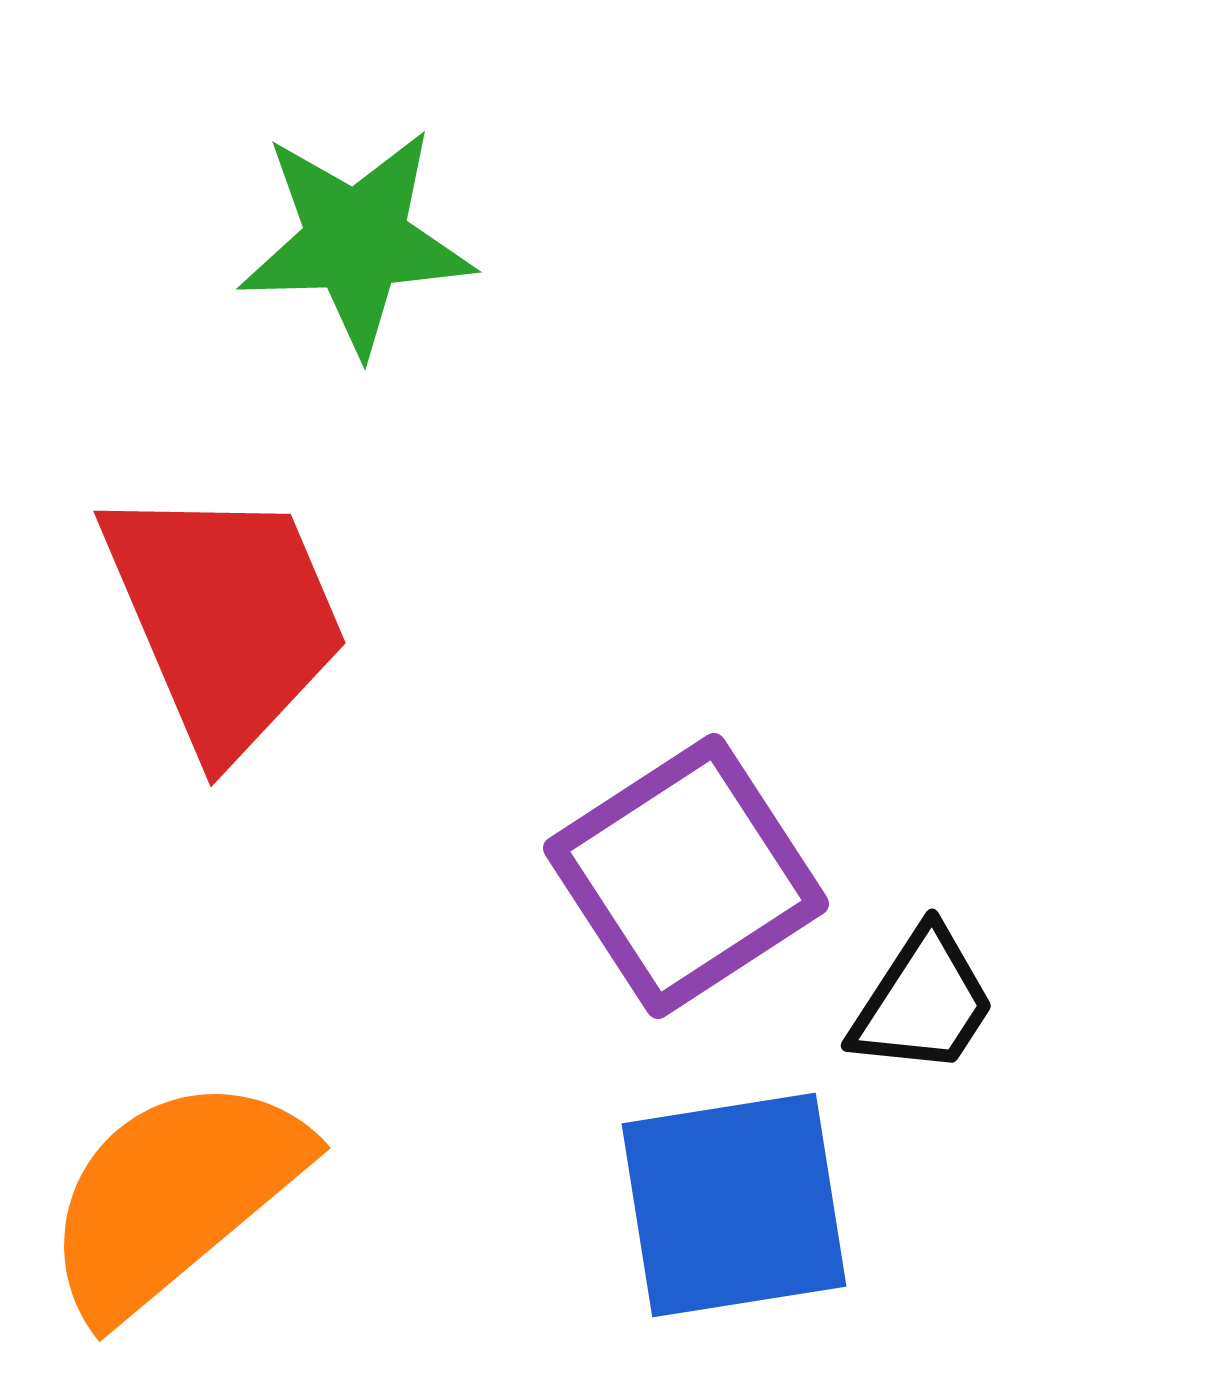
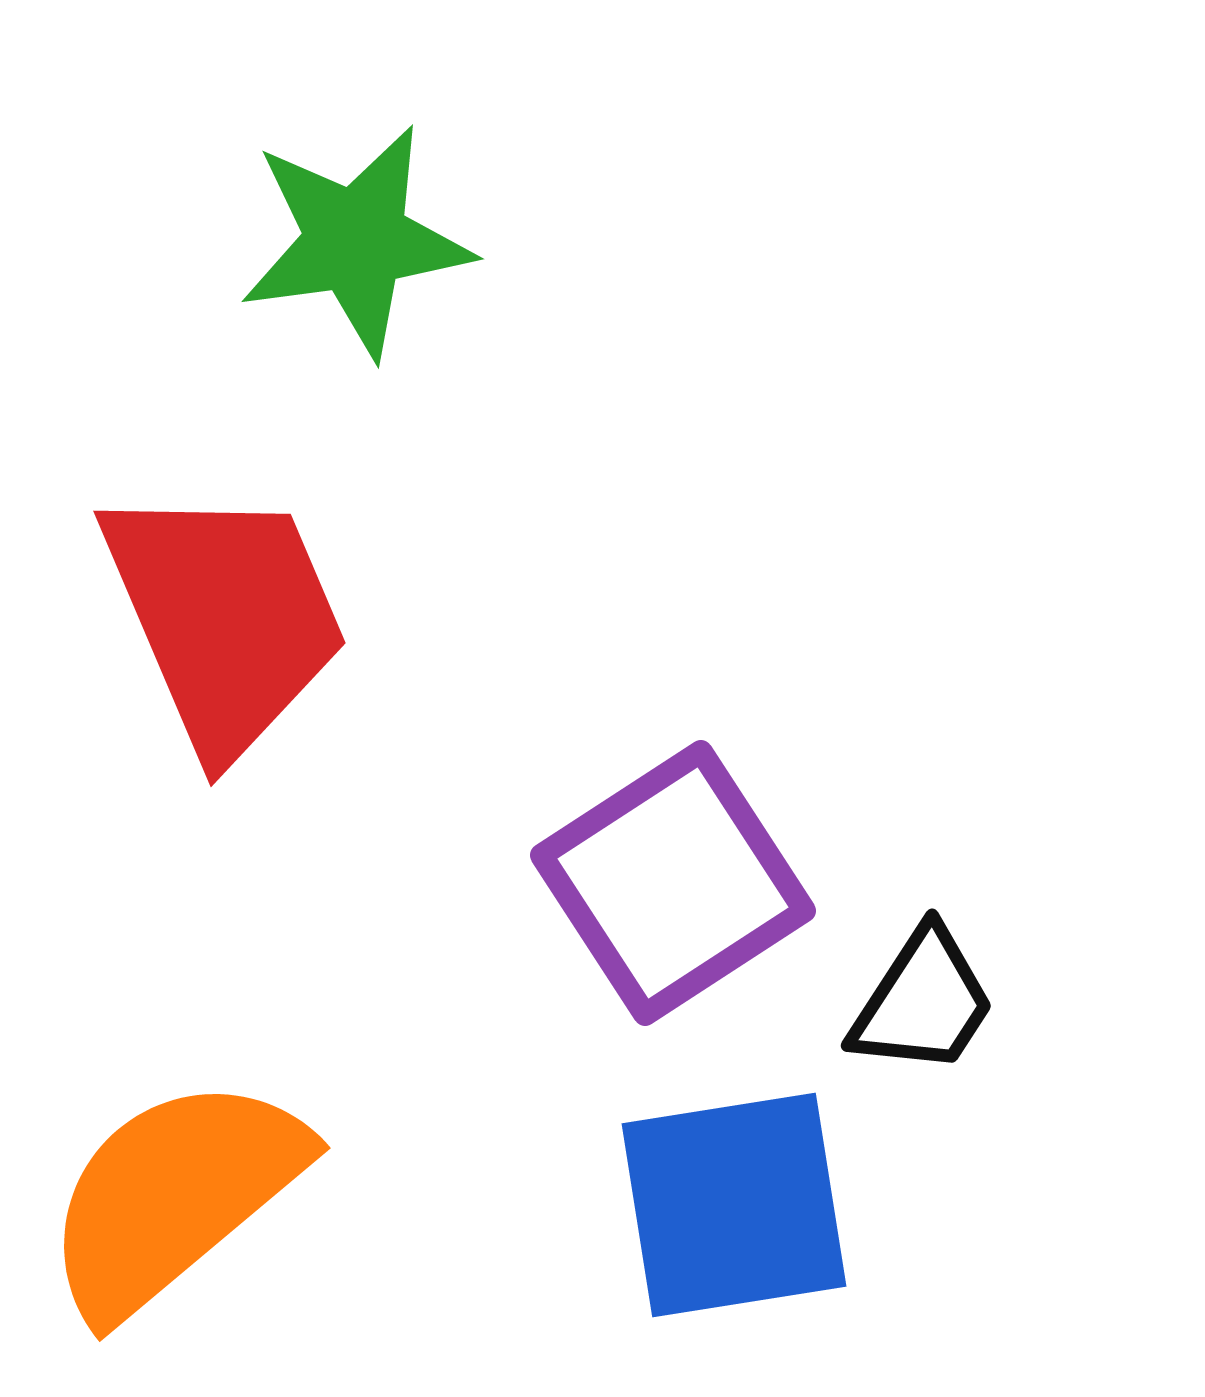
green star: rotated 6 degrees counterclockwise
purple square: moved 13 px left, 7 px down
